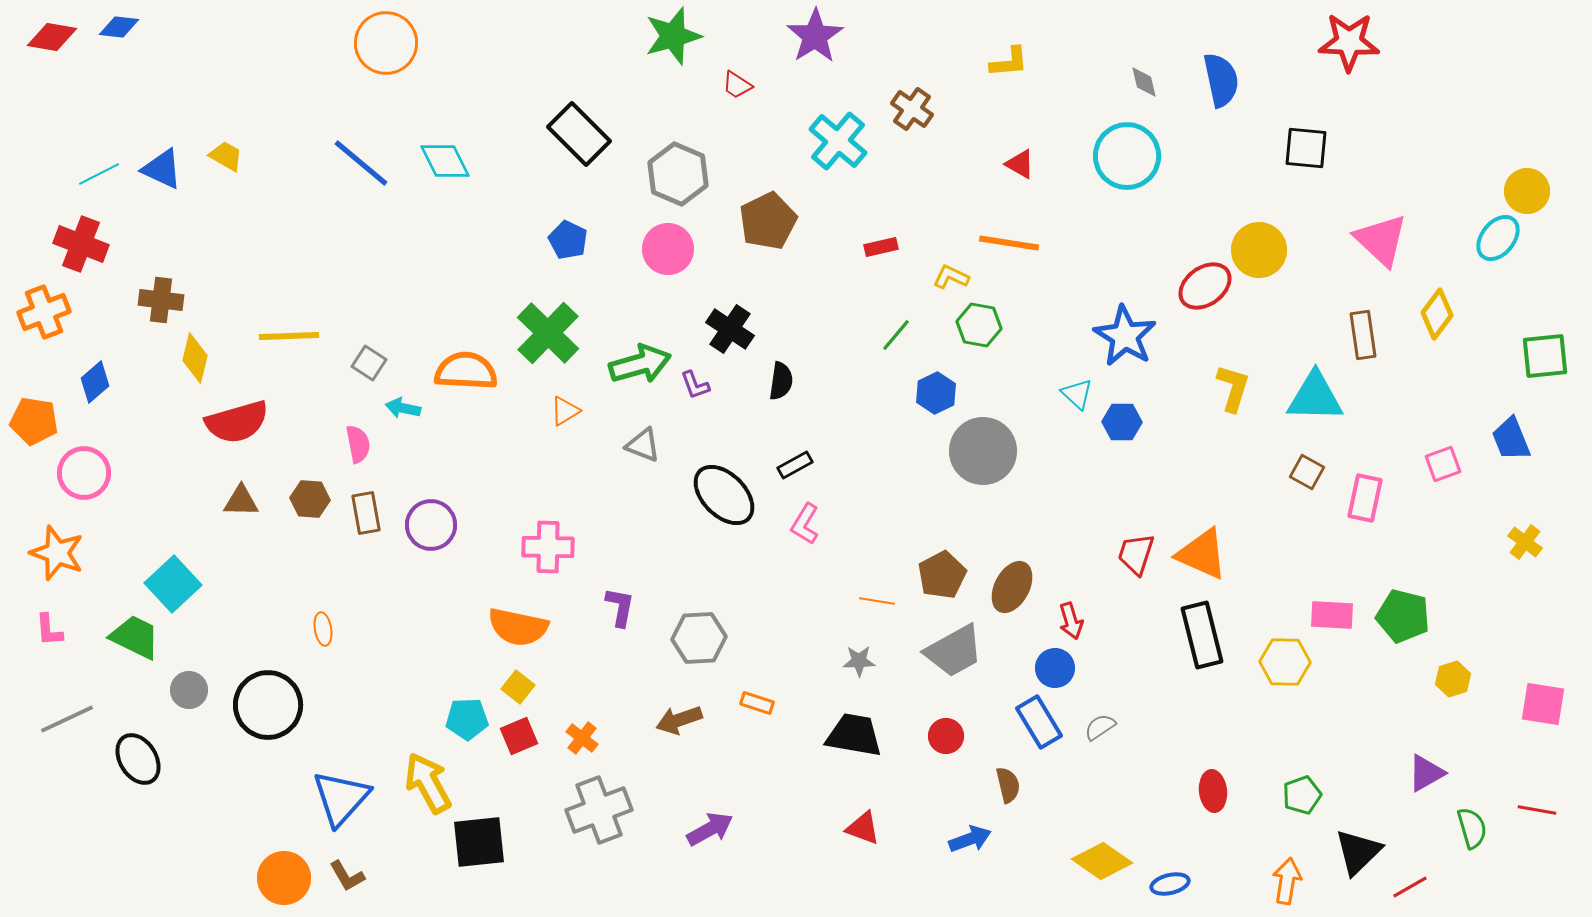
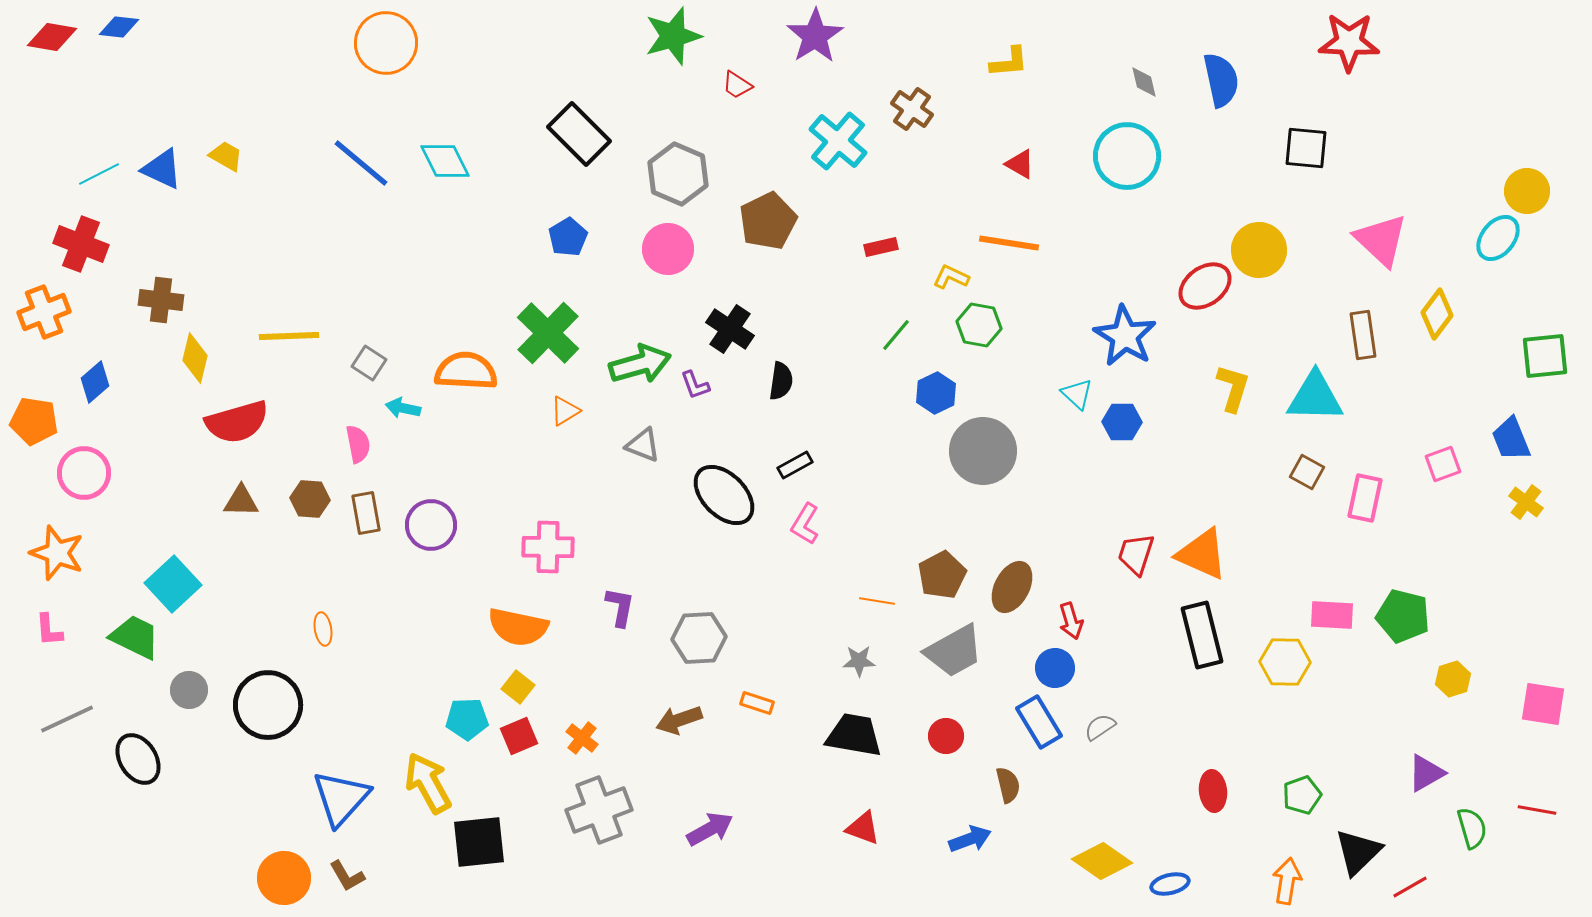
blue pentagon at (568, 240): moved 3 px up; rotated 15 degrees clockwise
yellow cross at (1525, 542): moved 1 px right, 40 px up
